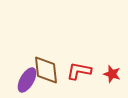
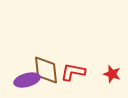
red L-shape: moved 6 px left, 1 px down
purple ellipse: rotated 45 degrees clockwise
